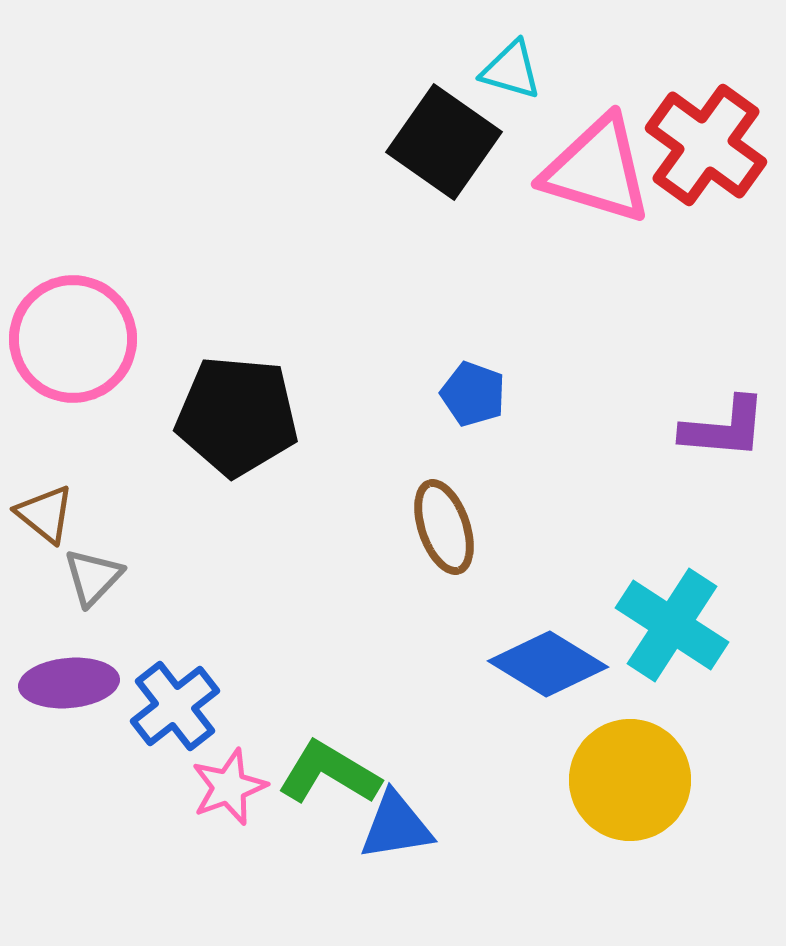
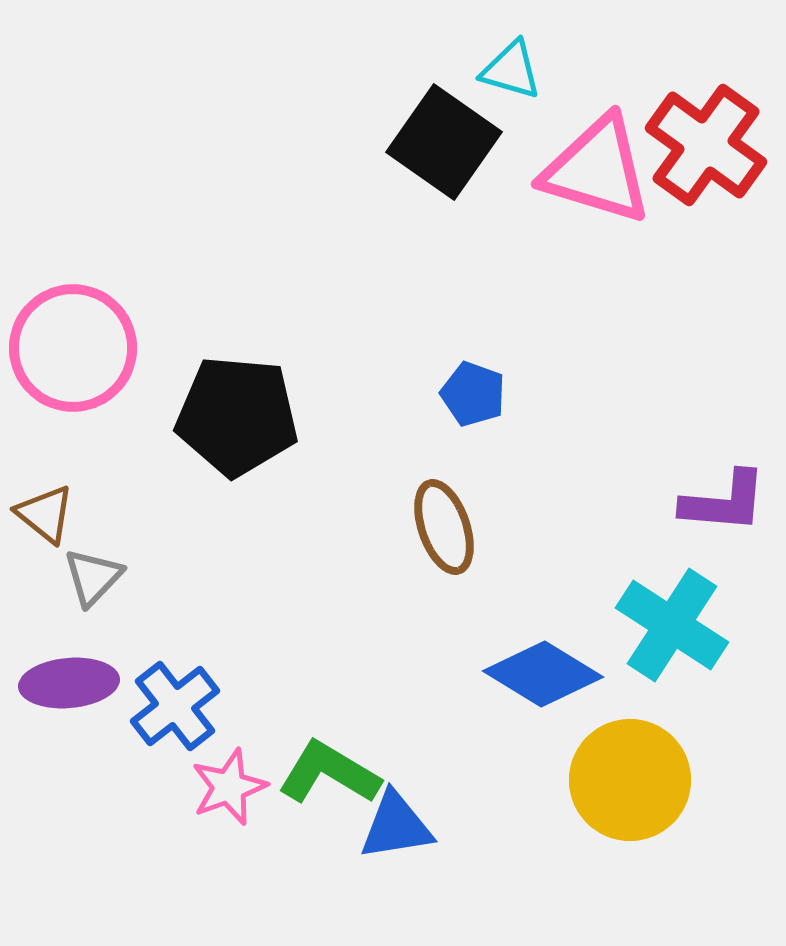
pink circle: moved 9 px down
purple L-shape: moved 74 px down
blue diamond: moved 5 px left, 10 px down
